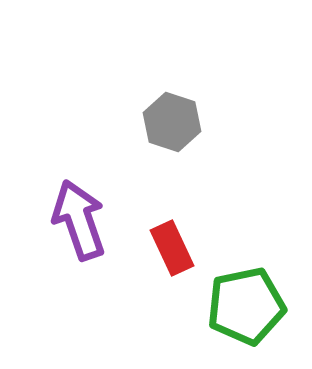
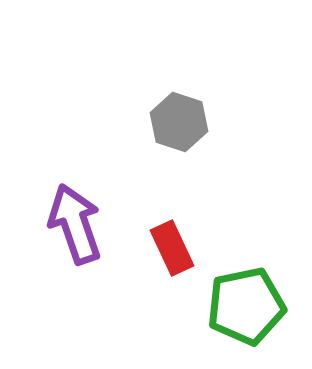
gray hexagon: moved 7 px right
purple arrow: moved 4 px left, 4 px down
